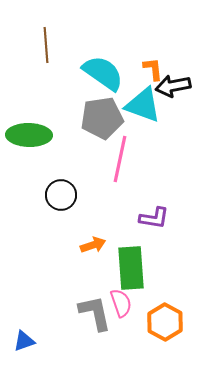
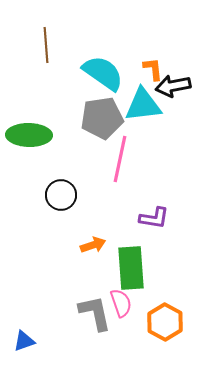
cyan triangle: rotated 27 degrees counterclockwise
